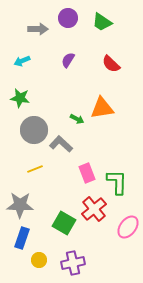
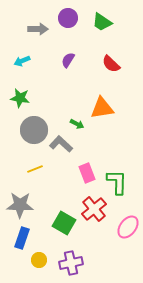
green arrow: moved 5 px down
purple cross: moved 2 px left
